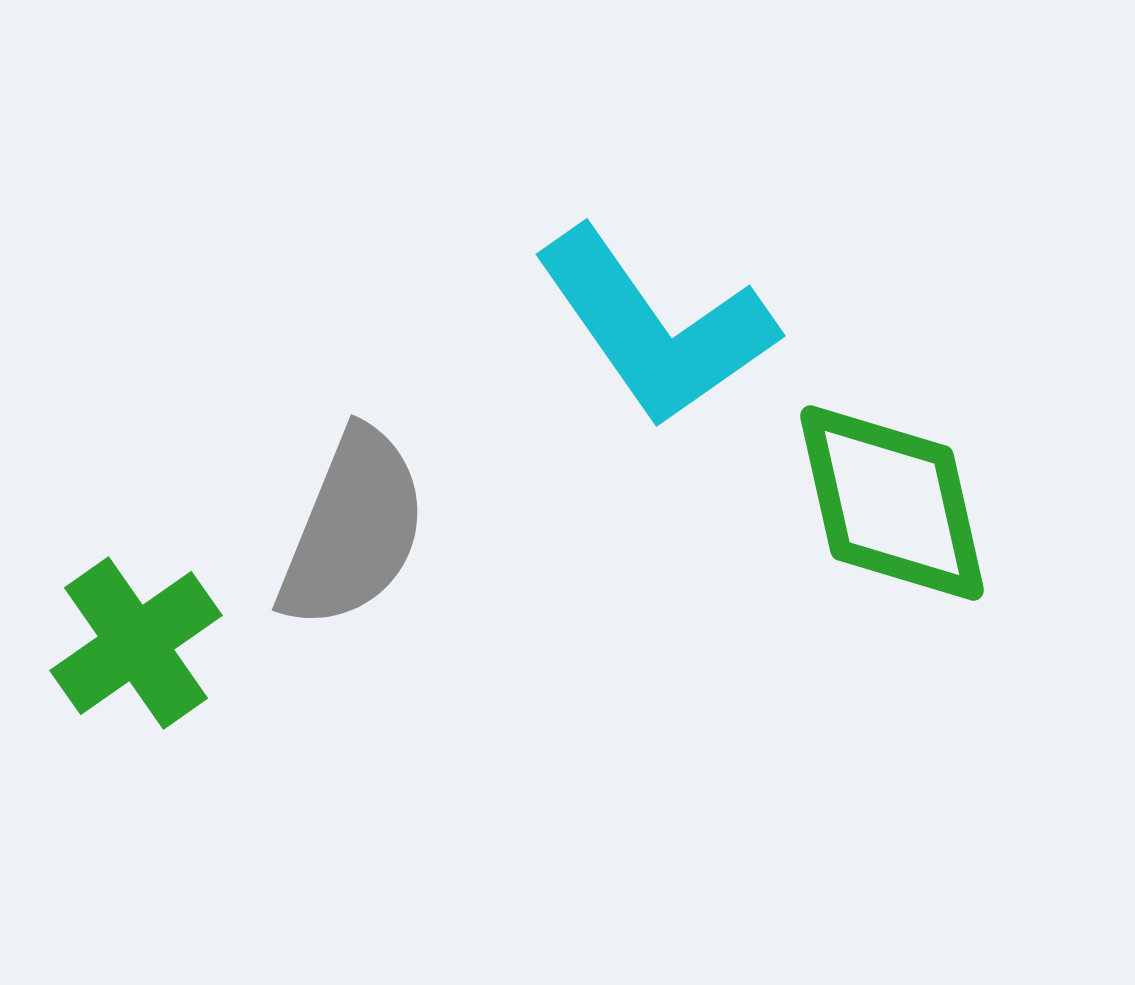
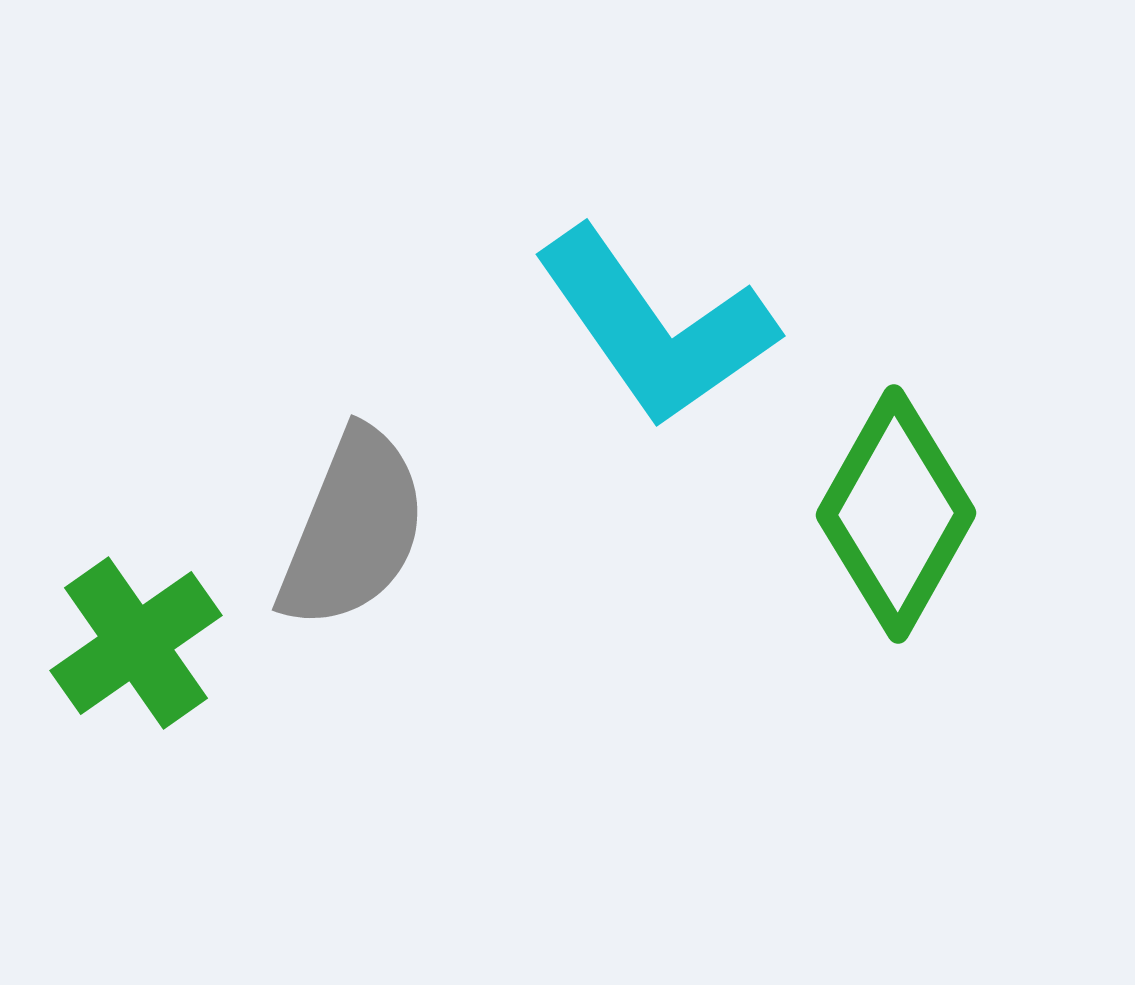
green diamond: moved 4 px right, 11 px down; rotated 42 degrees clockwise
